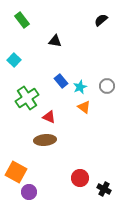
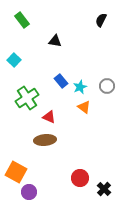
black semicircle: rotated 24 degrees counterclockwise
black cross: rotated 16 degrees clockwise
